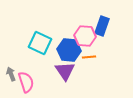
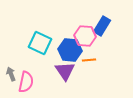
blue rectangle: rotated 12 degrees clockwise
blue hexagon: moved 1 px right
orange line: moved 3 px down
pink semicircle: rotated 30 degrees clockwise
